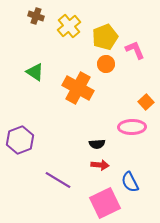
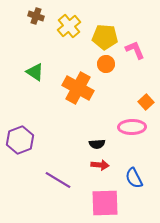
yellow pentagon: rotated 25 degrees clockwise
blue semicircle: moved 4 px right, 4 px up
pink square: rotated 24 degrees clockwise
